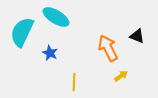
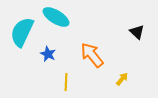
black triangle: moved 4 px up; rotated 21 degrees clockwise
orange arrow: moved 16 px left, 7 px down; rotated 12 degrees counterclockwise
blue star: moved 2 px left, 1 px down
yellow arrow: moved 1 px right, 3 px down; rotated 16 degrees counterclockwise
yellow line: moved 8 px left
